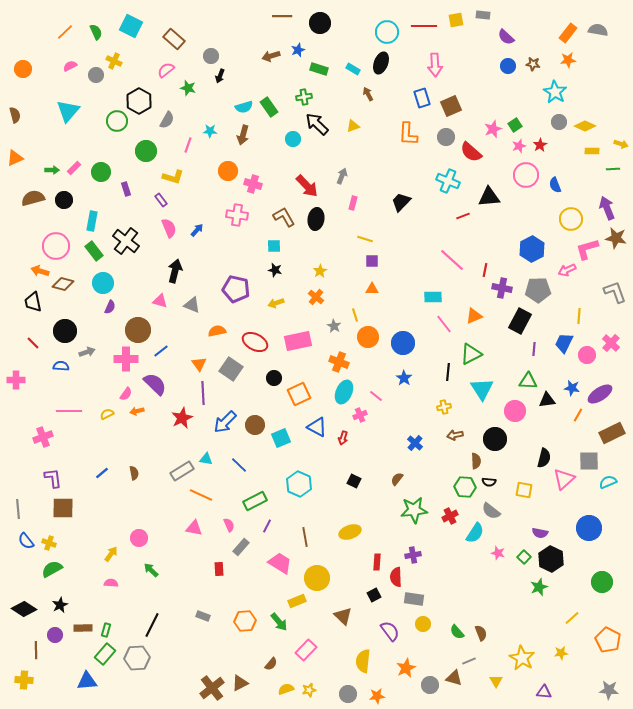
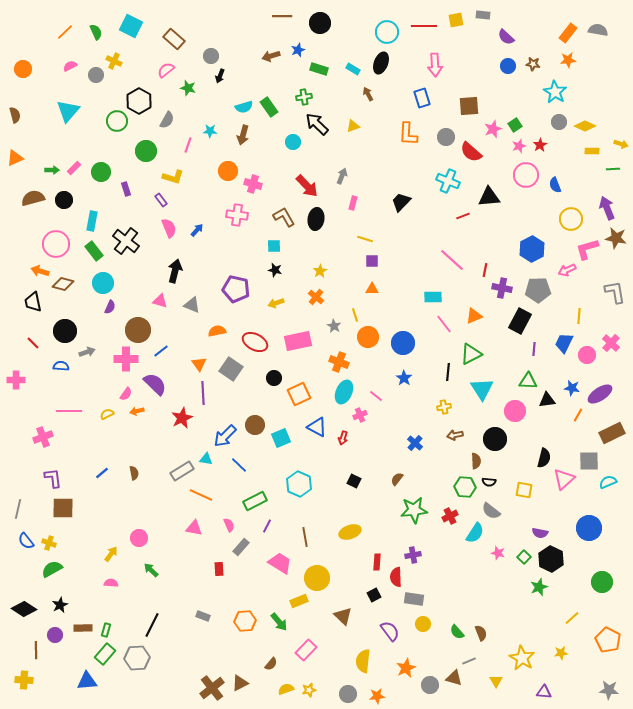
brown square at (451, 106): moved 18 px right; rotated 20 degrees clockwise
cyan circle at (293, 139): moved 3 px down
pink circle at (56, 246): moved 2 px up
gray L-shape at (615, 292): rotated 10 degrees clockwise
blue arrow at (225, 422): moved 14 px down
gray line at (18, 509): rotated 18 degrees clockwise
yellow rectangle at (297, 601): moved 2 px right
